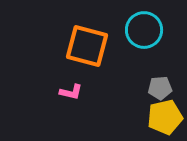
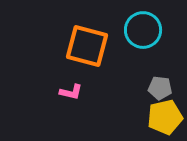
cyan circle: moved 1 px left
gray pentagon: rotated 10 degrees clockwise
